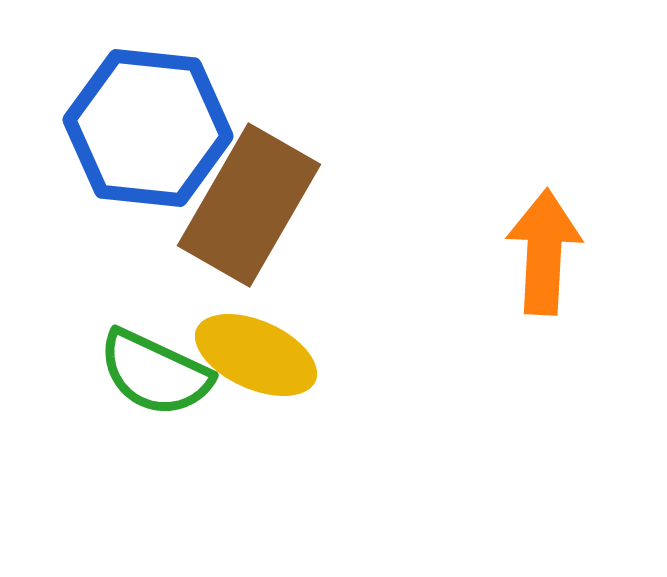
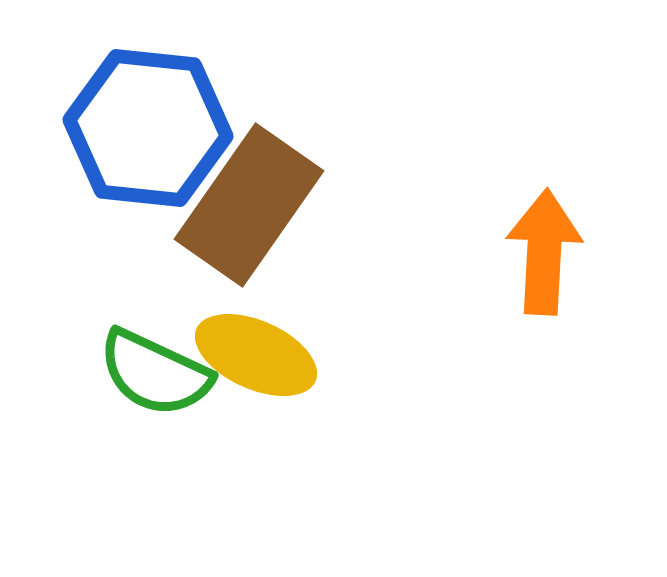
brown rectangle: rotated 5 degrees clockwise
